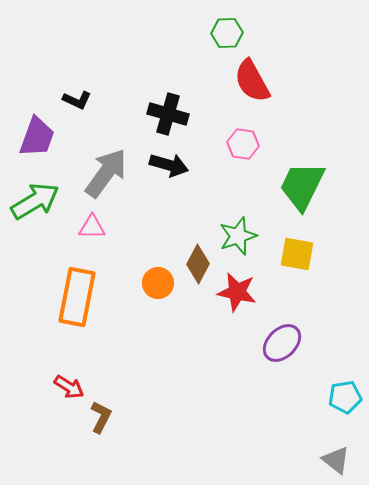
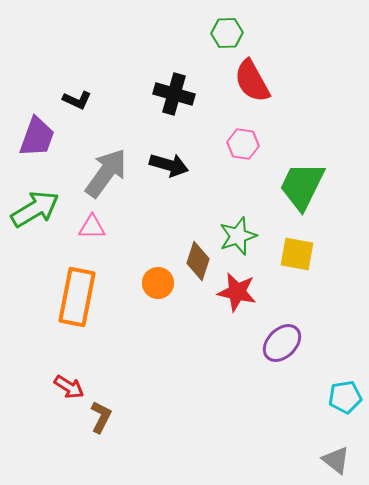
black cross: moved 6 px right, 20 px up
green arrow: moved 8 px down
brown diamond: moved 3 px up; rotated 9 degrees counterclockwise
